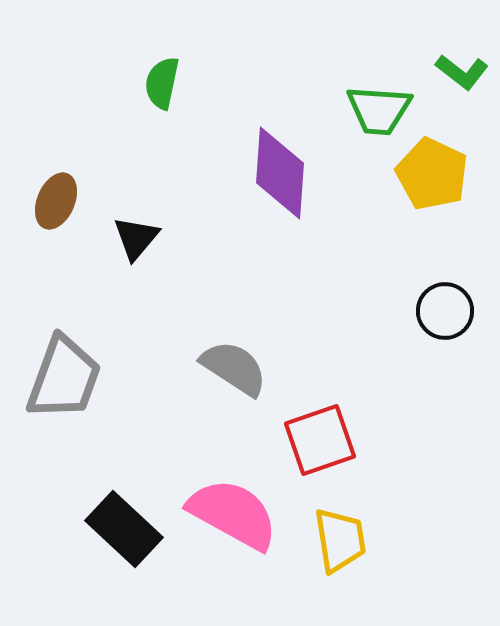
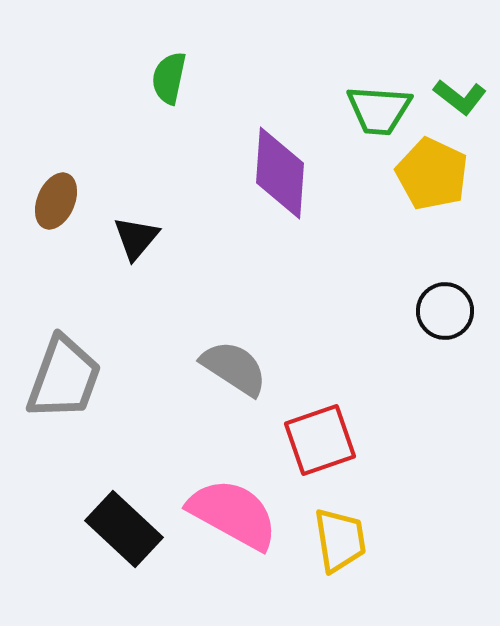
green L-shape: moved 2 px left, 25 px down
green semicircle: moved 7 px right, 5 px up
